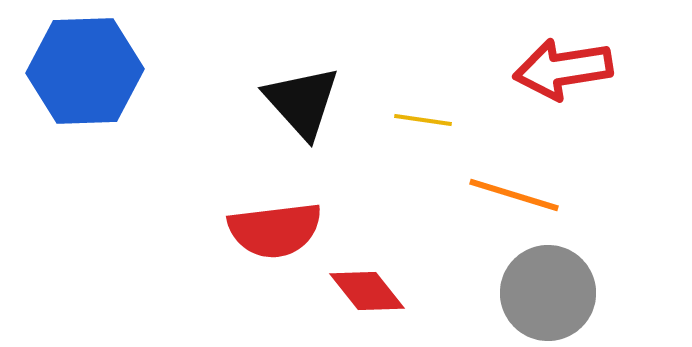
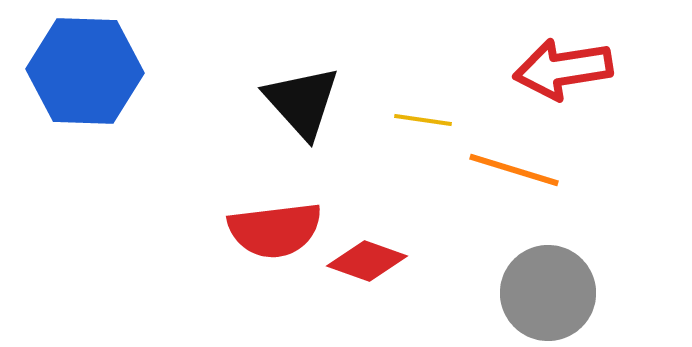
blue hexagon: rotated 4 degrees clockwise
orange line: moved 25 px up
red diamond: moved 30 px up; rotated 32 degrees counterclockwise
